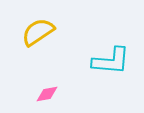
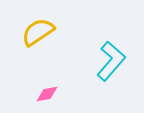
cyan L-shape: rotated 54 degrees counterclockwise
